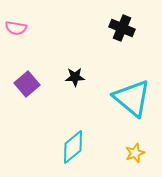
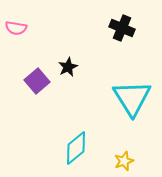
black star: moved 7 px left, 10 px up; rotated 24 degrees counterclockwise
purple square: moved 10 px right, 3 px up
cyan triangle: rotated 18 degrees clockwise
cyan diamond: moved 3 px right, 1 px down
yellow star: moved 11 px left, 8 px down
